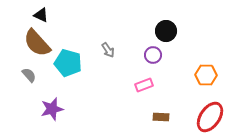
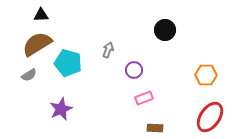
black triangle: rotated 28 degrees counterclockwise
black circle: moved 1 px left, 1 px up
brown semicircle: moved 1 px down; rotated 100 degrees clockwise
gray arrow: rotated 126 degrees counterclockwise
purple circle: moved 19 px left, 15 px down
gray semicircle: rotated 98 degrees clockwise
pink rectangle: moved 13 px down
purple star: moved 9 px right; rotated 10 degrees counterclockwise
brown rectangle: moved 6 px left, 11 px down
